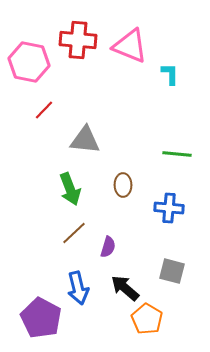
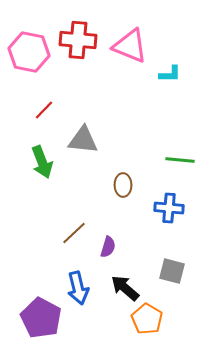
pink hexagon: moved 10 px up
cyan L-shape: rotated 90 degrees clockwise
gray triangle: moved 2 px left
green line: moved 3 px right, 6 px down
green arrow: moved 28 px left, 27 px up
